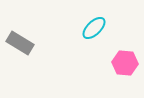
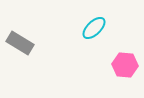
pink hexagon: moved 2 px down
